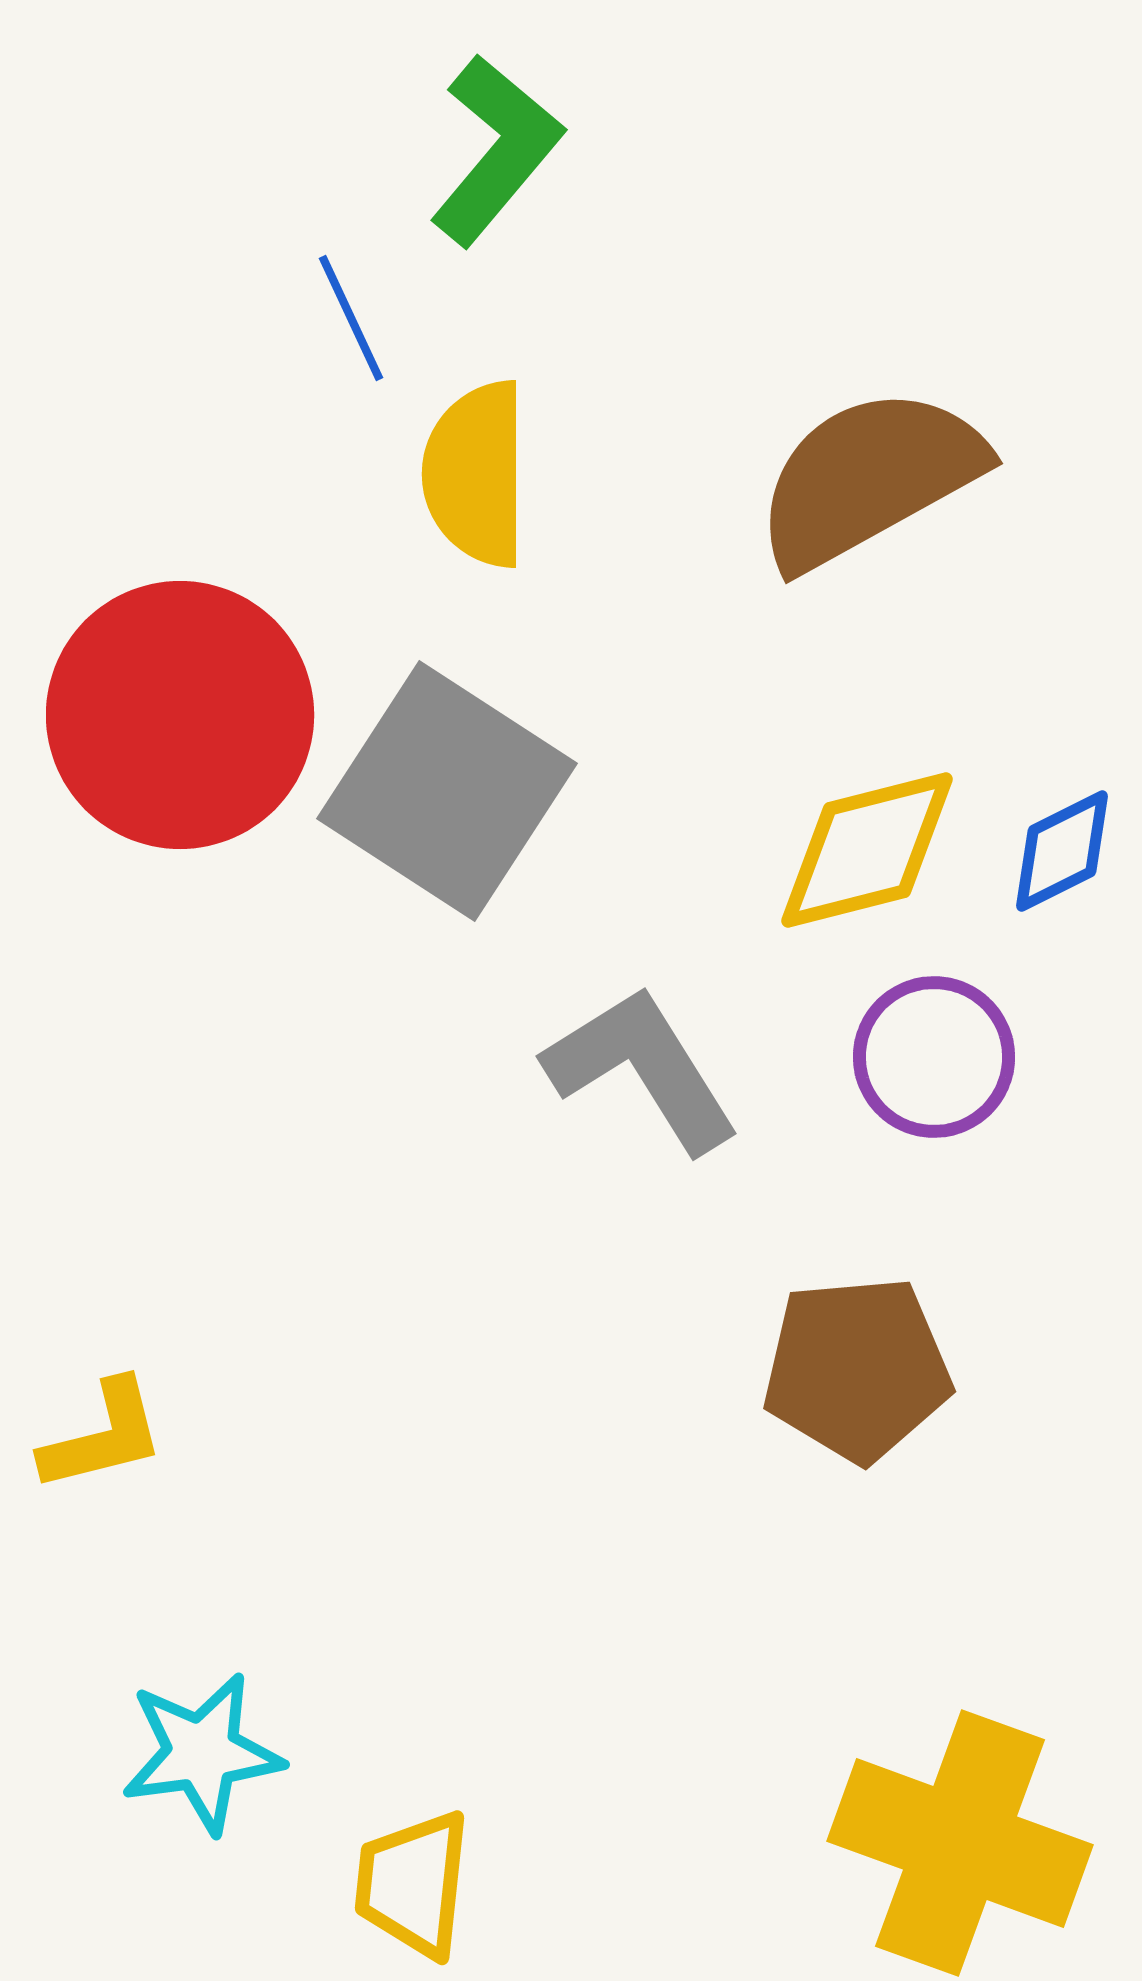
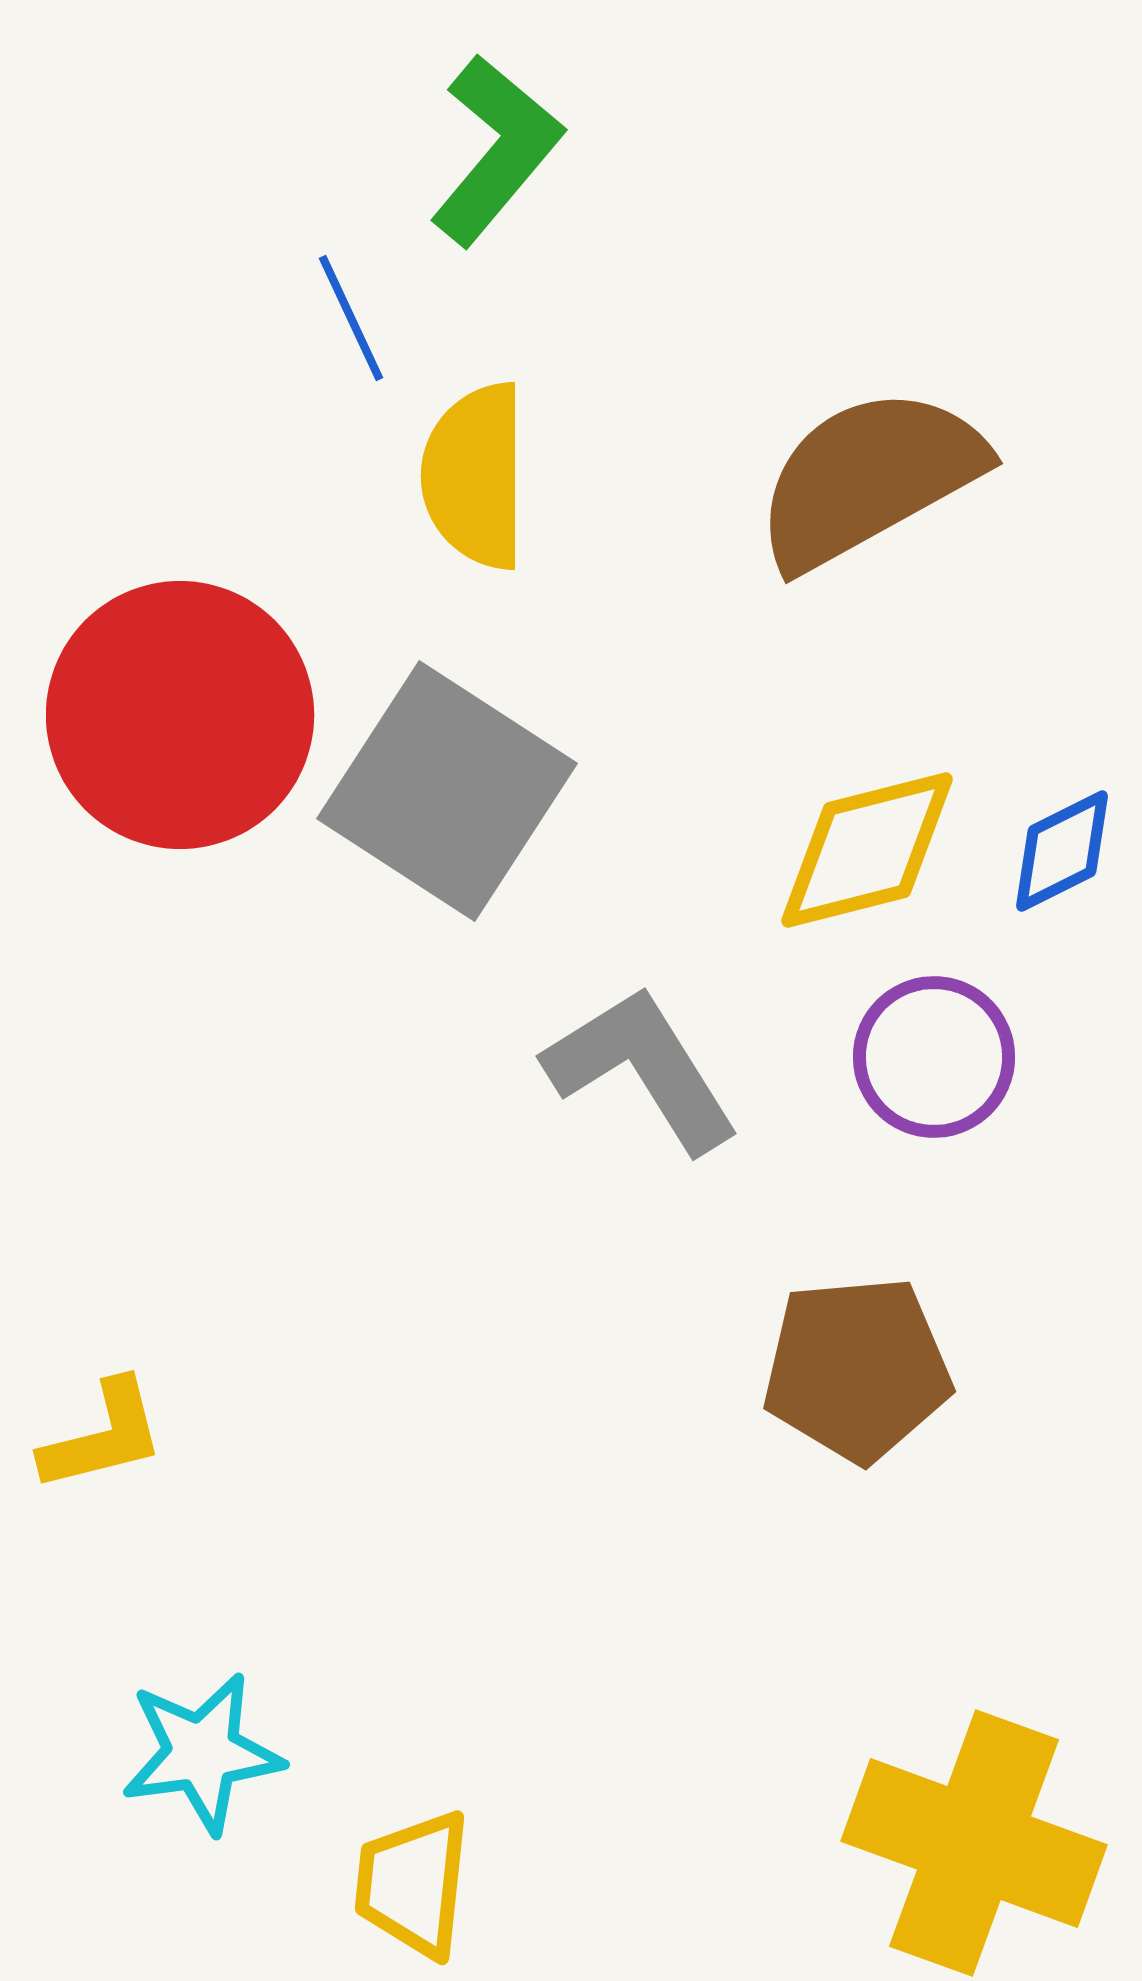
yellow semicircle: moved 1 px left, 2 px down
yellow cross: moved 14 px right
